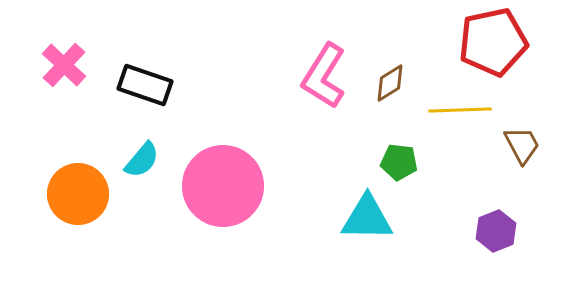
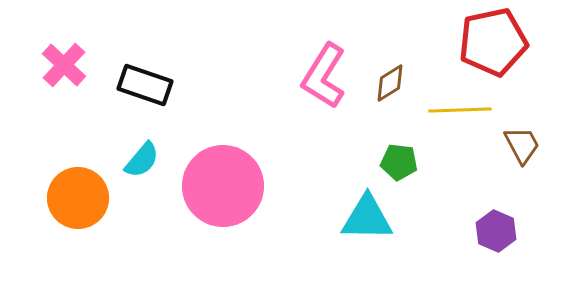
orange circle: moved 4 px down
purple hexagon: rotated 15 degrees counterclockwise
